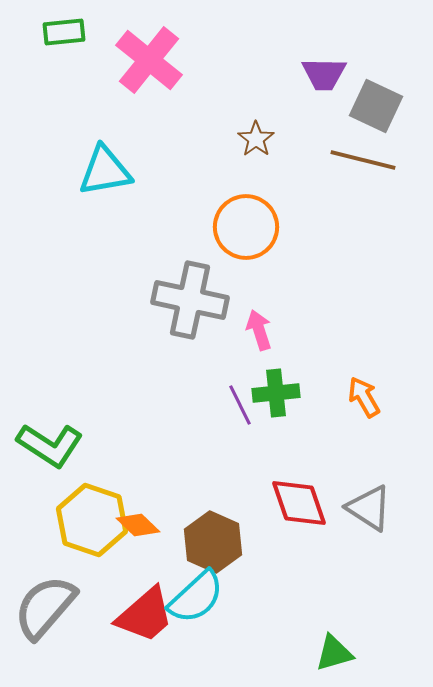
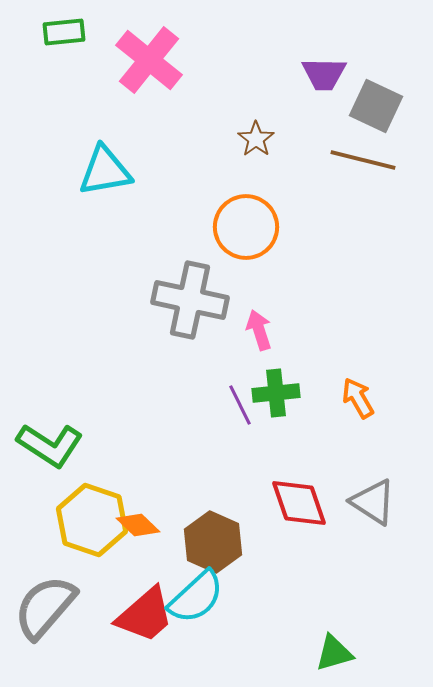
orange arrow: moved 6 px left, 1 px down
gray triangle: moved 4 px right, 6 px up
